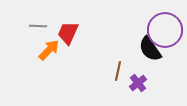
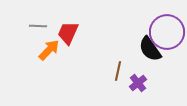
purple circle: moved 2 px right, 2 px down
